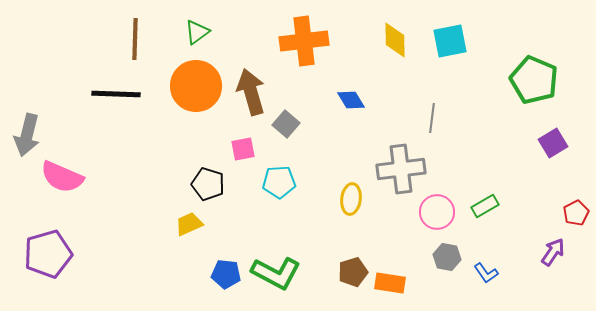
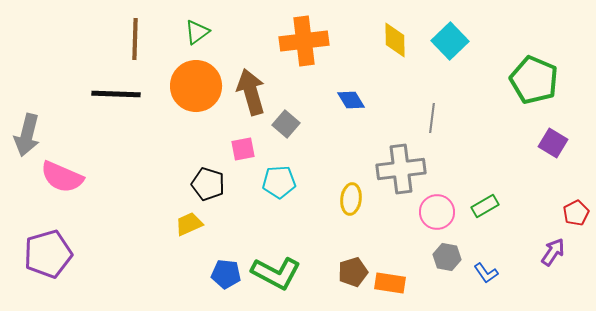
cyan square: rotated 33 degrees counterclockwise
purple square: rotated 28 degrees counterclockwise
